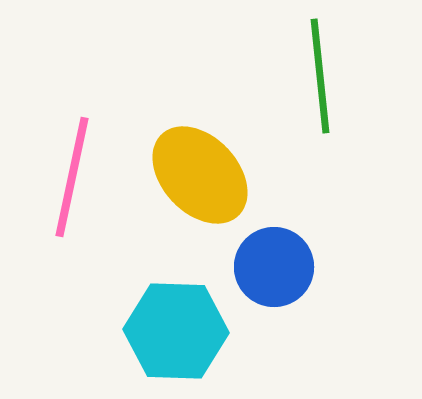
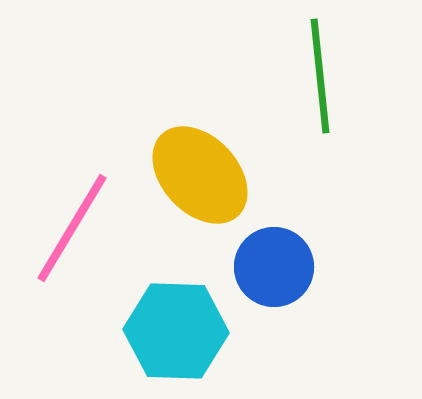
pink line: moved 51 px down; rotated 19 degrees clockwise
